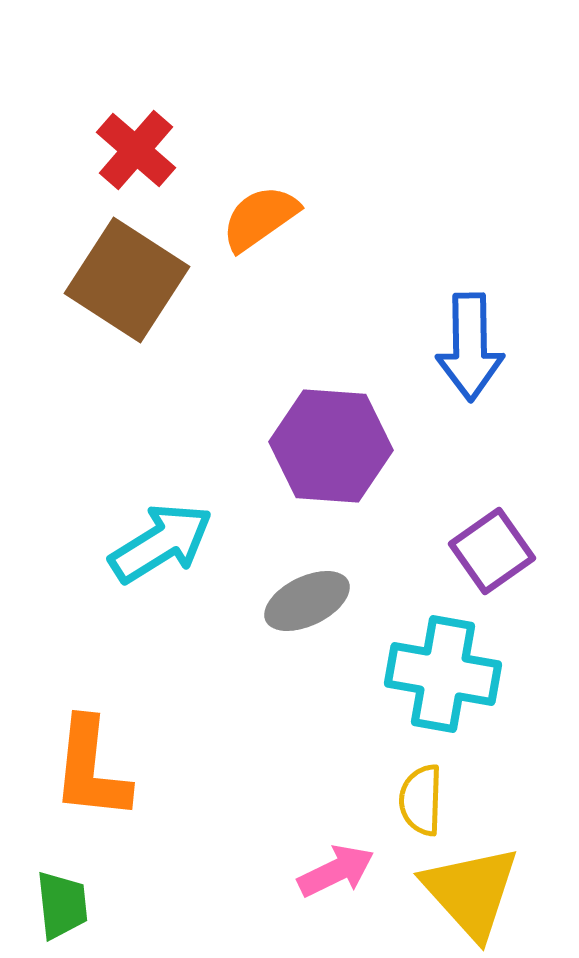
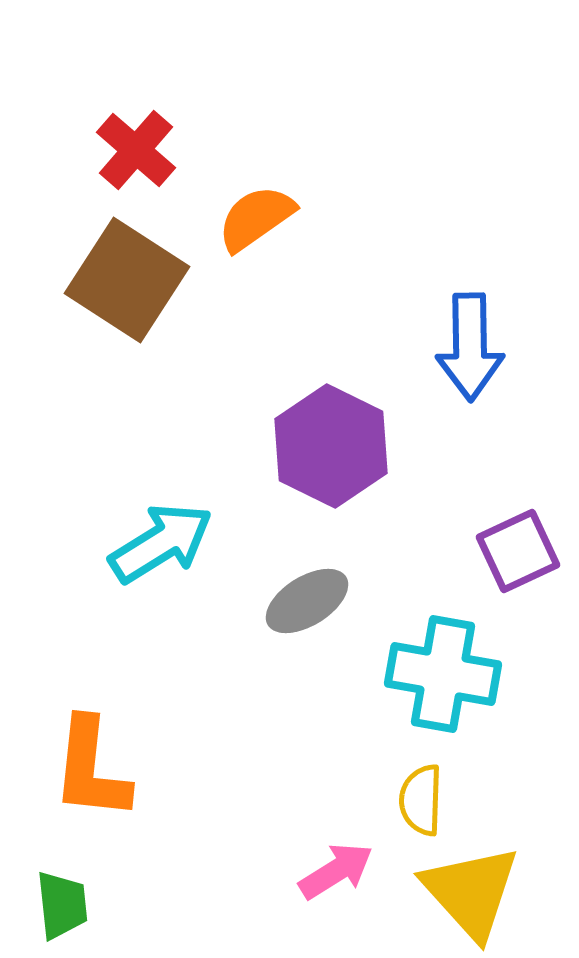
orange semicircle: moved 4 px left
purple hexagon: rotated 22 degrees clockwise
purple square: moved 26 px right; rotated 10 degrees clockwise
gray ellipse: rotated 6 degrees counterclockwise
pink arrow: rotated 6 degrees counterclockwise
